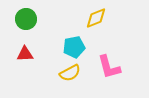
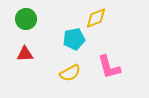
cyan pentagon: moved 8 px up
